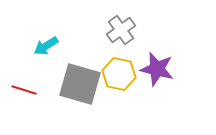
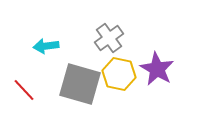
gray cross: moved 12 px left, 8 px down
cyan arrow: rotated 25 degrees clockwise
purple star: rotated 16 degrees clockwise
red line: rotated 30 degrees clockwise
